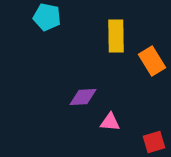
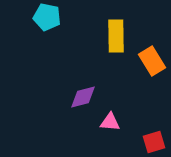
purple diamond: rotated 12 degrees counterclockwise
